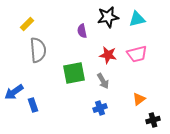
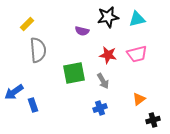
purple semicircle: rotated 64 degrees counterclockwise
